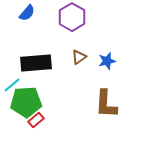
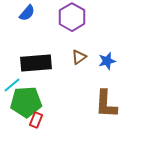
red rectangle: rotated 28 degrees counterclockwise
